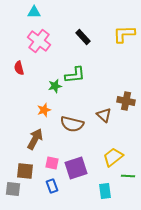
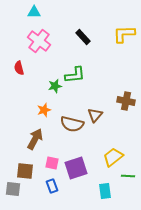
brown triangle: moved 9 px left; rotated 28 degrees clockwise
